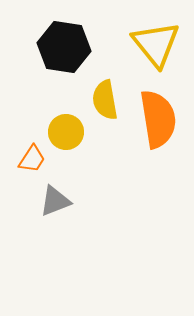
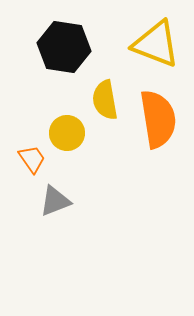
yellow triangle: rotated 30 degrees counterclockwise
yellow circle: moved 1 px right, 1 px down
orange trapezoid: rotated 68 degrees counterclockwise
